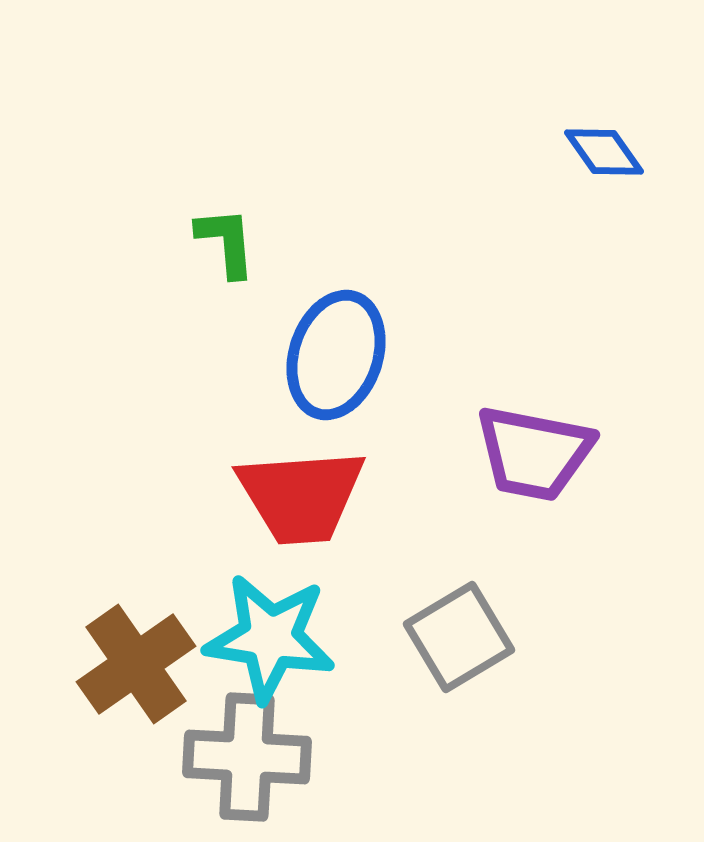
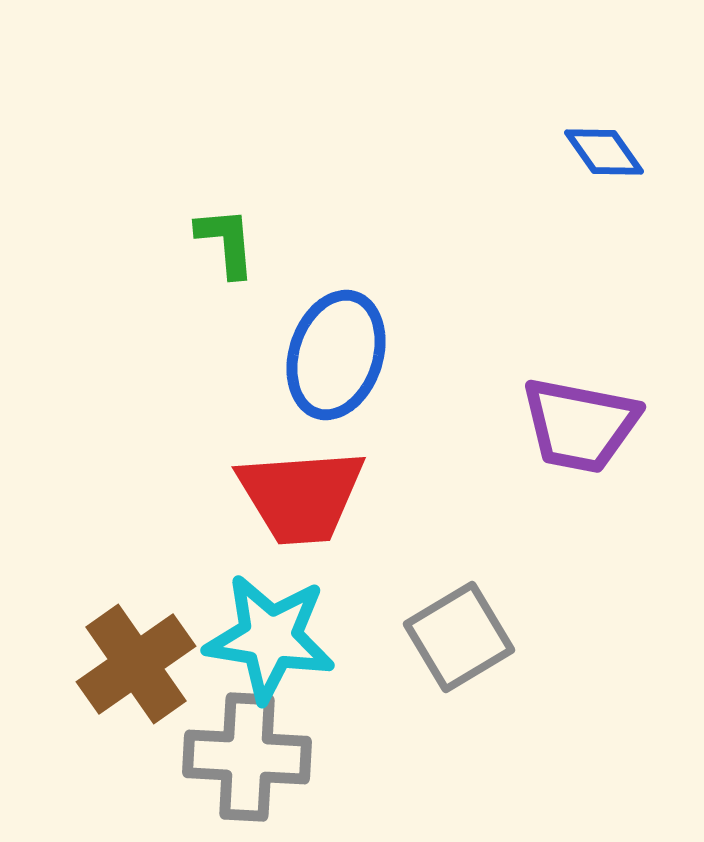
purple trapezoid: moved 46 px right, 28 px up
